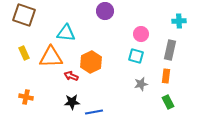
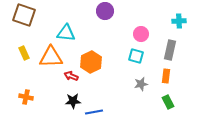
black star: moved 1 px right, 1 px up
